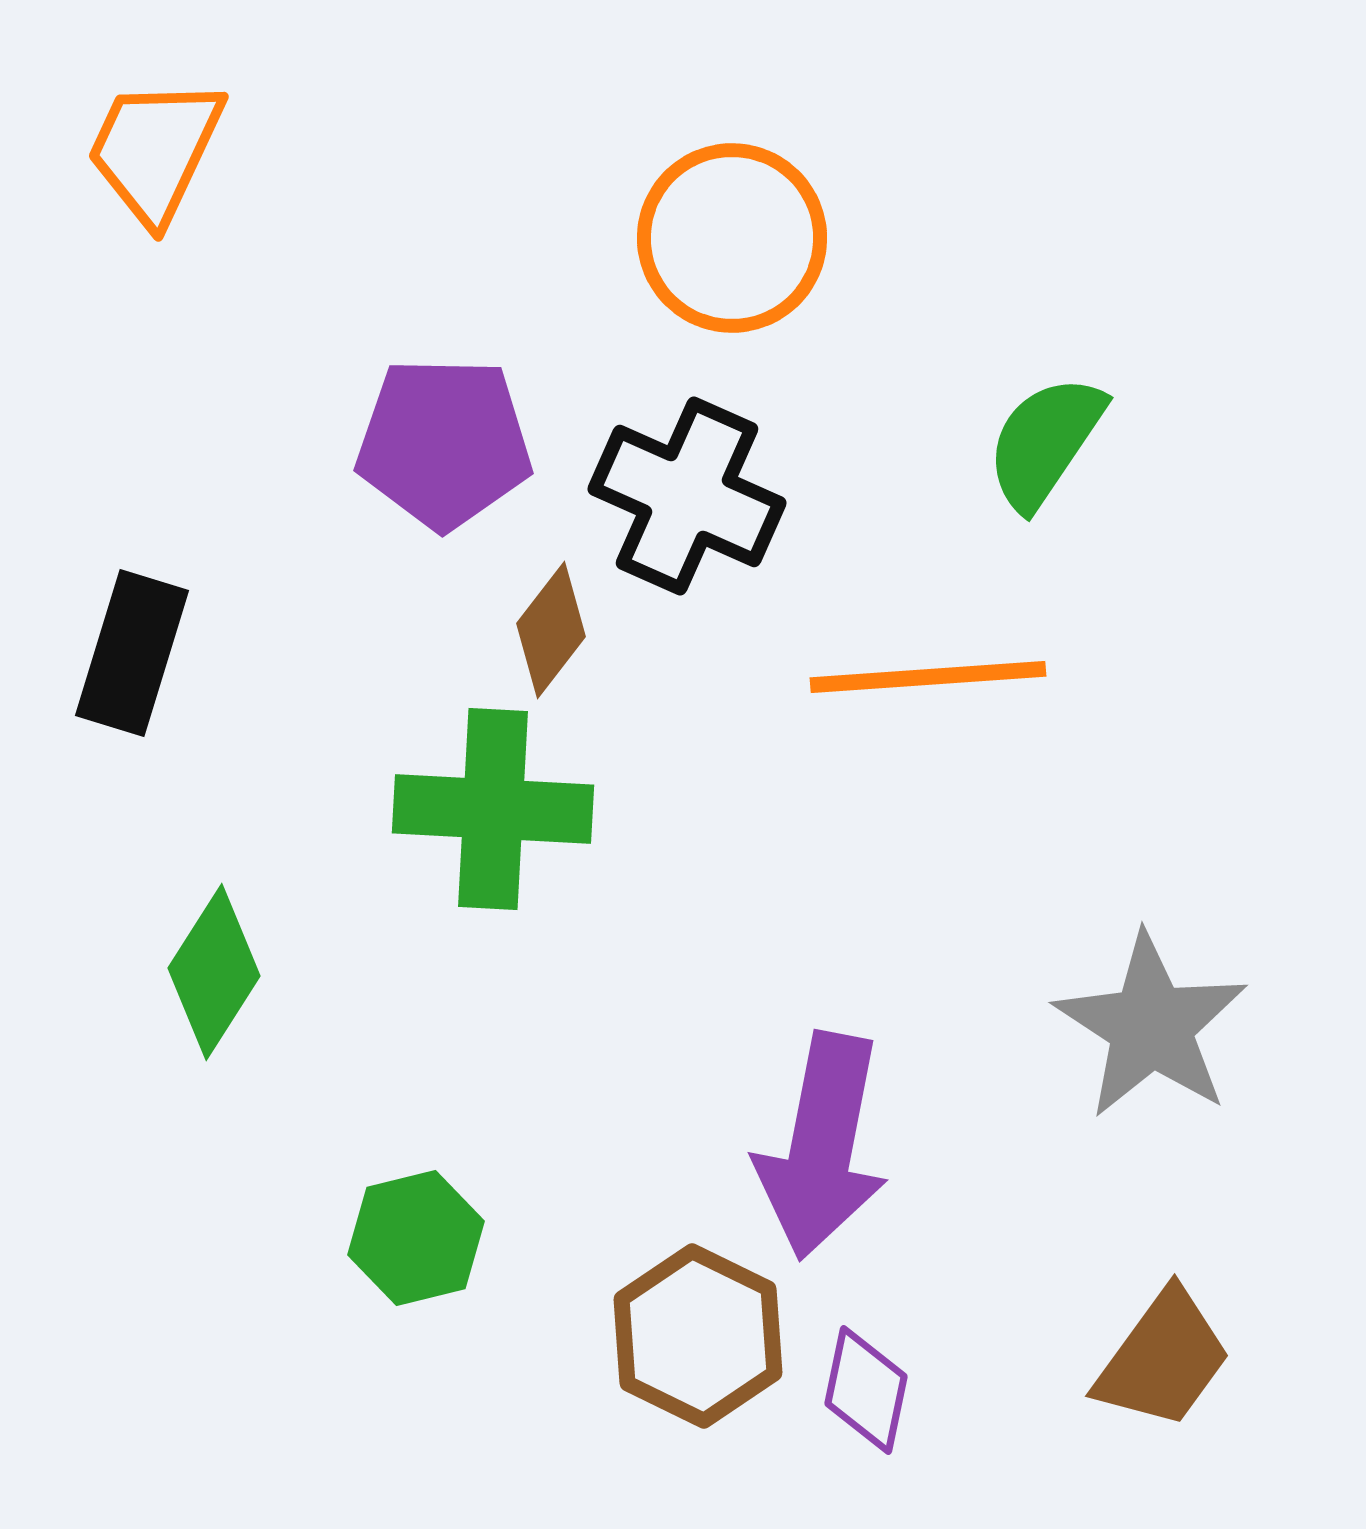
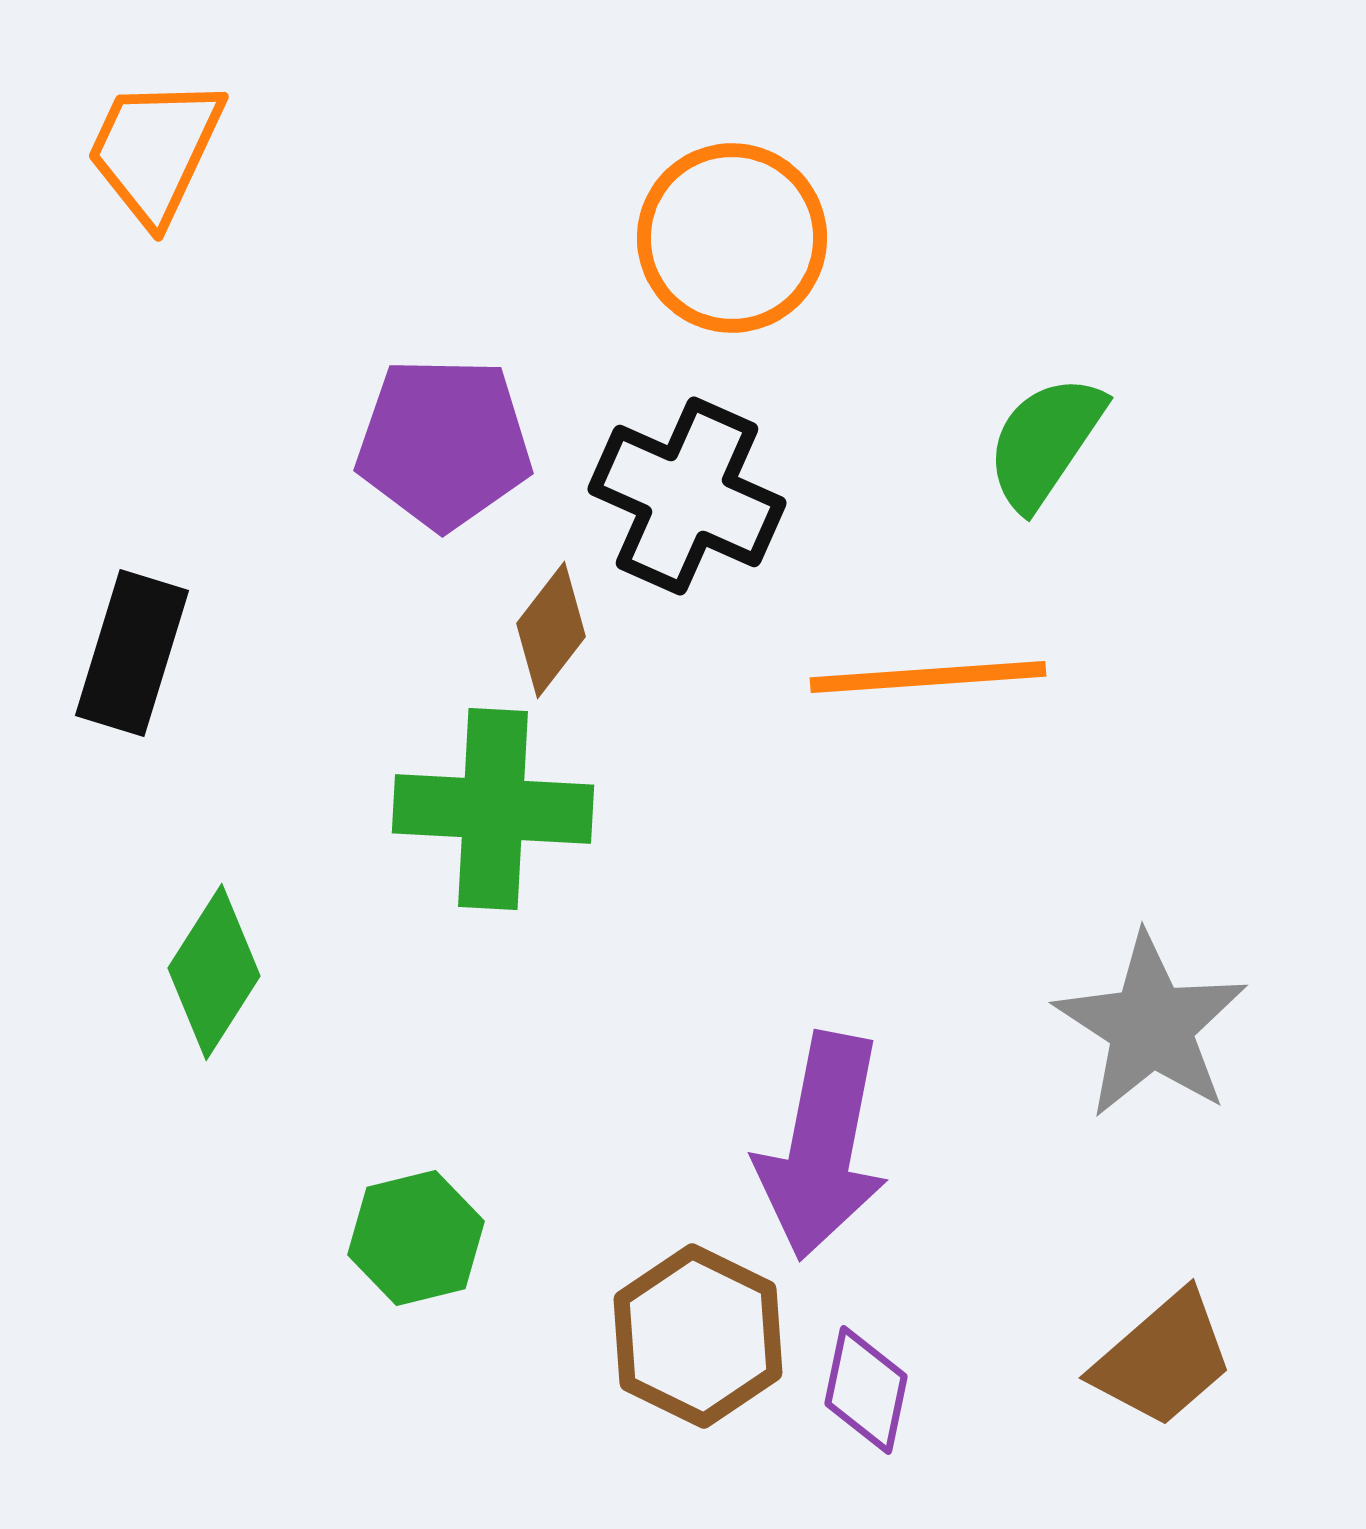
brown trapezoid: rotated 13 degrees clockwise
